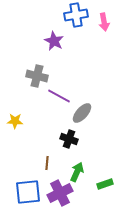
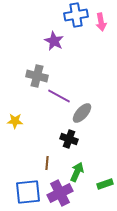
pink arrow: moved 3 px left
